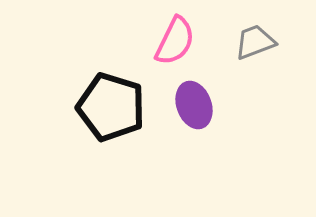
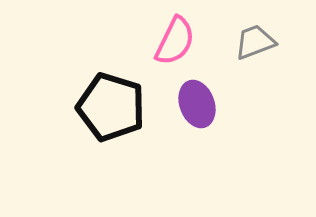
purple ellipse: moved 3 px right, 1 px up
